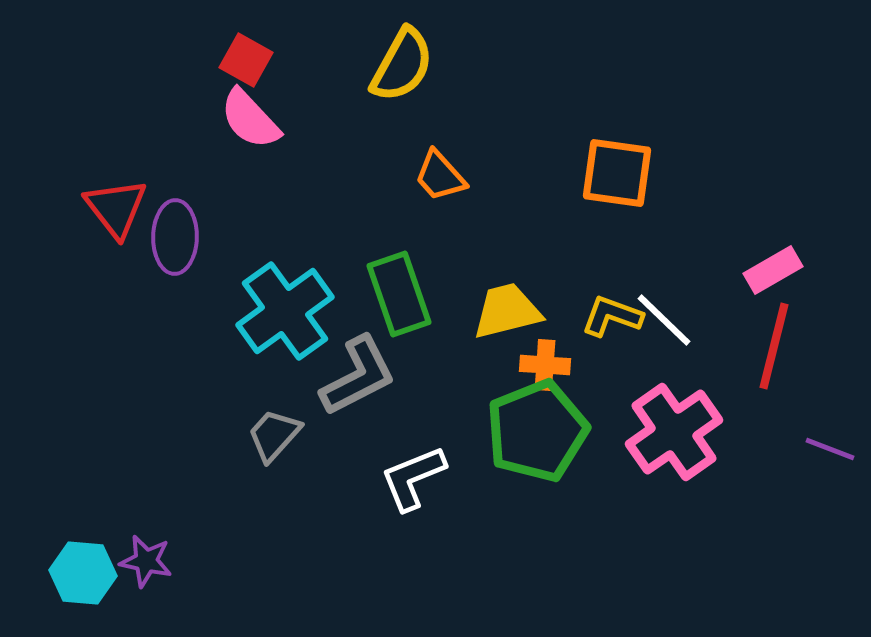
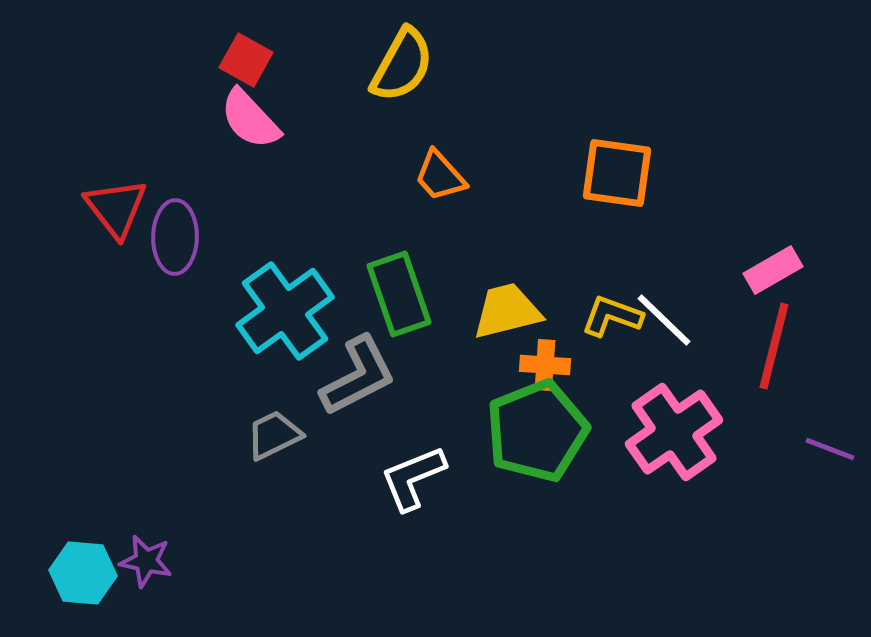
gray trapezoid: rotated 22 degrees clockwise
